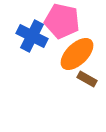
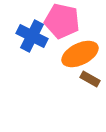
orange ellipse: moved 3 px right; rotated 18 degrees clockwise
brown rectangle: moved 3 px right
